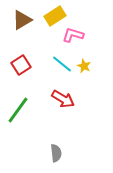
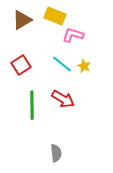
yellow rectangle: rotated 55 degrees clockwise
green line: moved 14 px right, 5 px up; rotated 36 degrees counterclockwise
